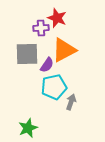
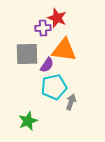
purple cross: moved 2 px right
orange triangle: rotated 36 degrees clockwise
green star: moved 7 px up
